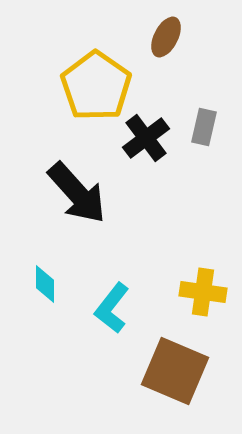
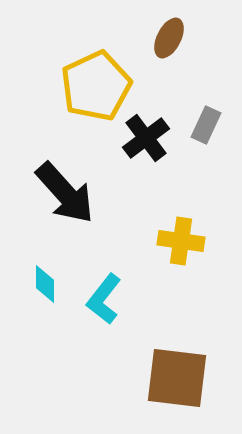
brown ellipse: moved 3 px right, 1 px down
yellow pentagon: rotated 12 degrees clockwise
gray rectangle: moved 2 px right, 2 px up; rotated 12 degrees clockwise
black arrow: moved 12 px left
yellow cross: moved 22 px left, 51 px up
cyan L-shape: moved 8 px left, 9 px up
brown square: moved 2 px right, 7 px down; rotated 16 degrees counterclockwise
